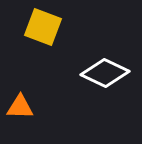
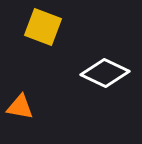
orange triangle: rotated 8 degrees clockwise
